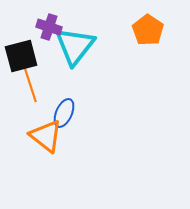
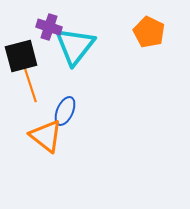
orange pentagon: moved 1 px right, 2 px down; rotated 8 degrees counterclockwise
blue ellipse: moved 1 px right, 2 px up
